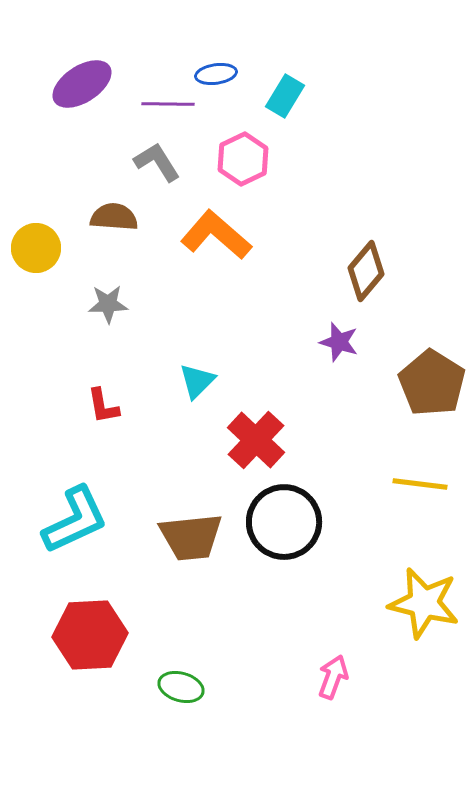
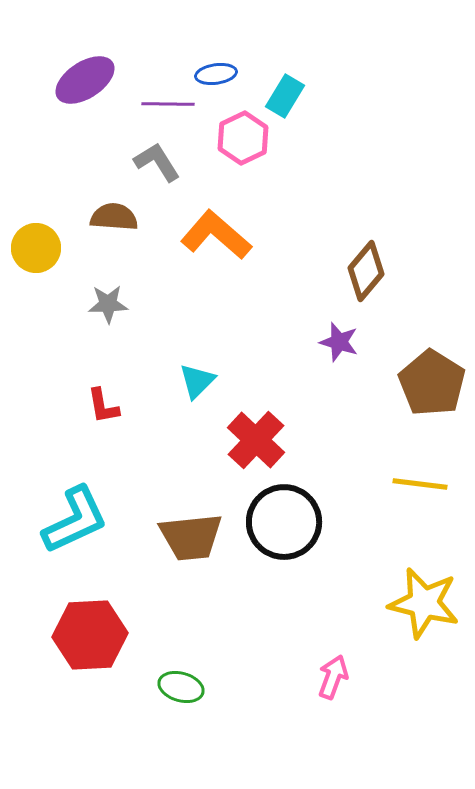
purple ellipse: moved 3 px right, 4 px up
pink hexagon: moved 21 px up
